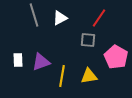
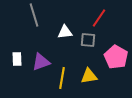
white triangle: moved 5 px right, 14 px down; rotated 21 degrees clockwise
white rectangle: moved 1 px left, 1 px up
yellow line: moved 2 px down
